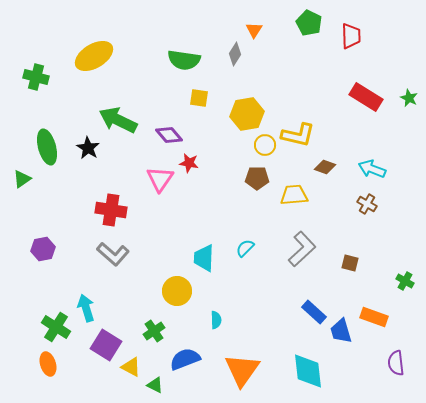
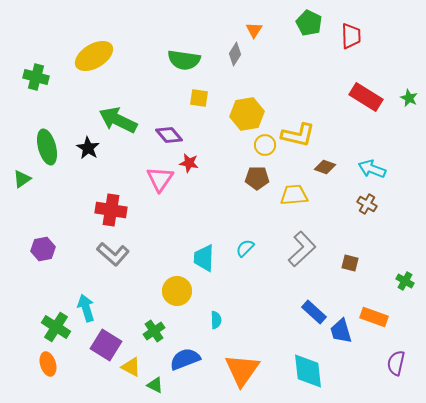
purple semicircle at (396, 363): rotated 20 degrees clockwise
